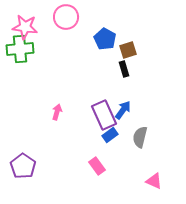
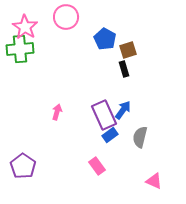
pink star: rotated 25 degrees clockwise
